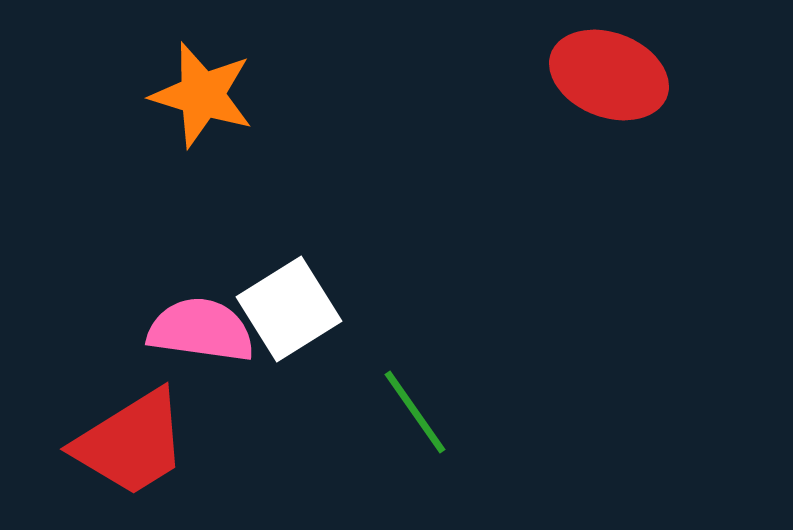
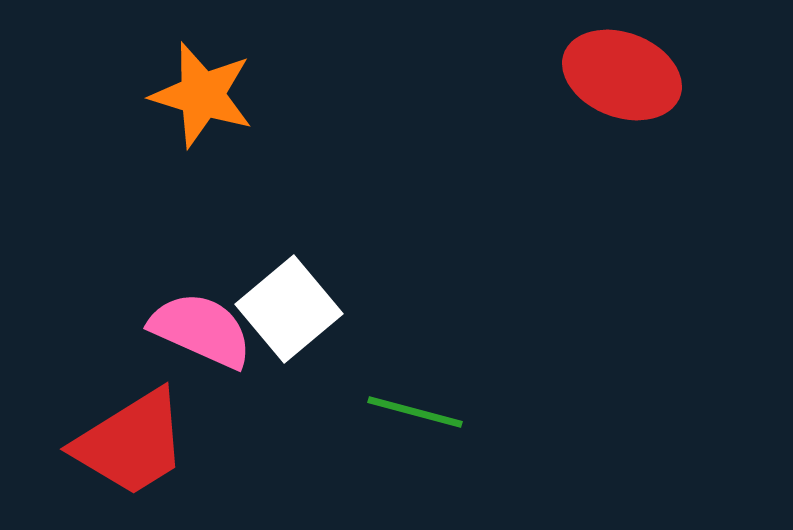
red ellipse: moved 13 px right
white square: rotated 8 degrees counterclockwise
pink semicircle: rotated 16 degrees clockwise
green line: rotated 40 degrees counterclockwise
